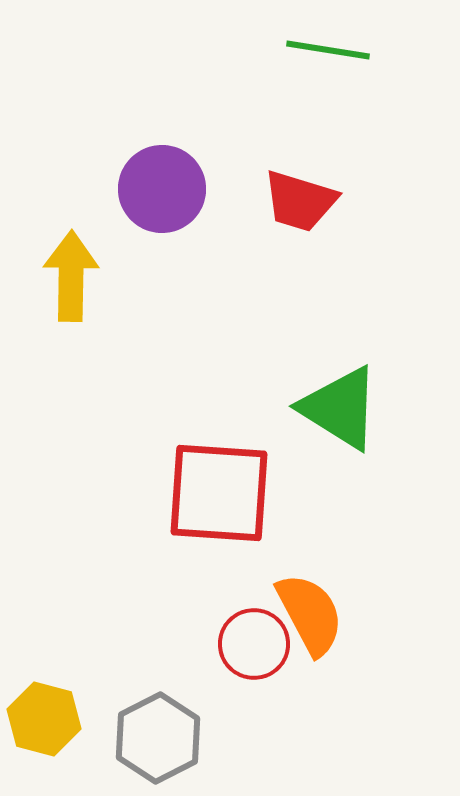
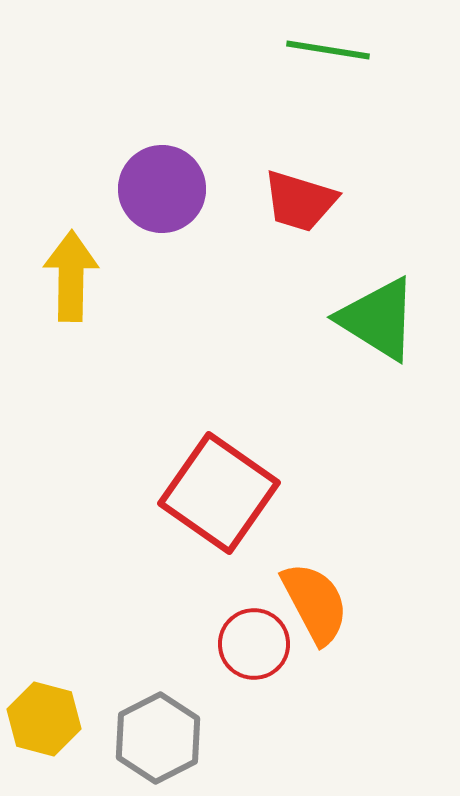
green triangle: moved 38 px right, 89 px up
red square: rotated 31 degrees clockwise
orange semicircle: moved 5 px right, 11 px up
